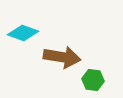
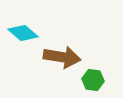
cyan diamond: rotated 20 degrees clockwise
